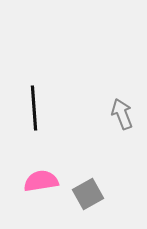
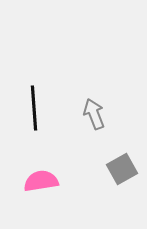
gray arrow: moved 28 px left
gray square: moved 34 px right, 25 px up
